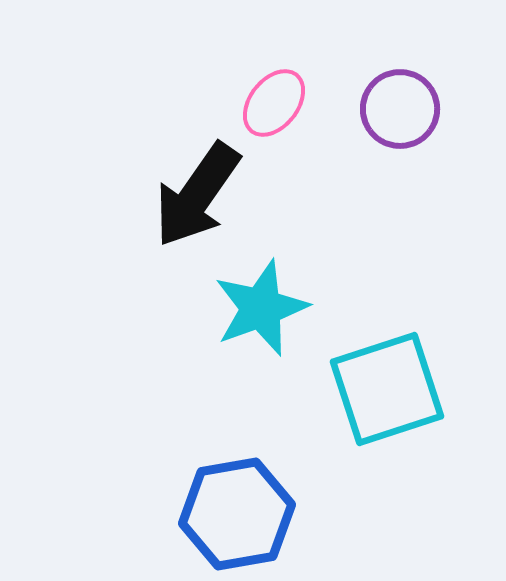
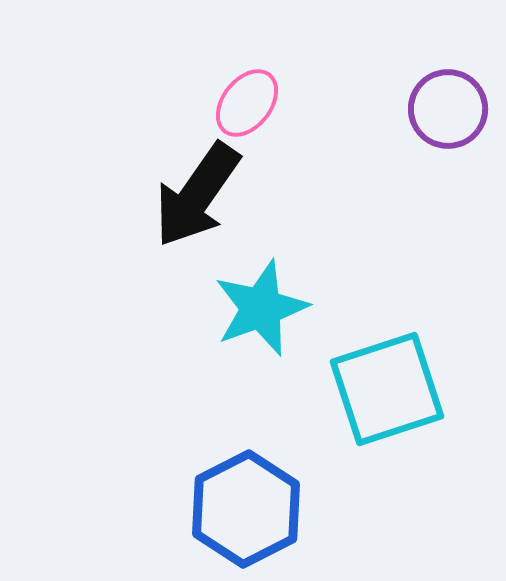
pink ellipse: moved 27 px left
purple circle: moved 48 px right
blue hexagon: moved 9 px right, 5 px up; rotated 17 degrees counterclockwise
